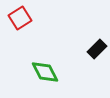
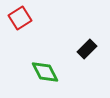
black rectangle: moved 10 px left
